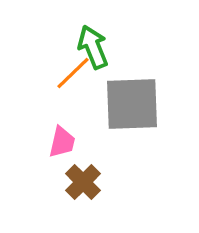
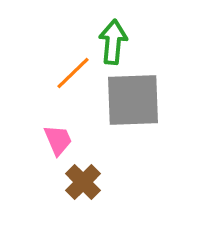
green arrow: moved 20 px right, 5 px up; rotated 27 degrees clockwise
gray square: moved 1 px right, 4 px up
pink trapezoid: moved 4 px left, 2 px up; rotated 36 degrees counterclockwise
